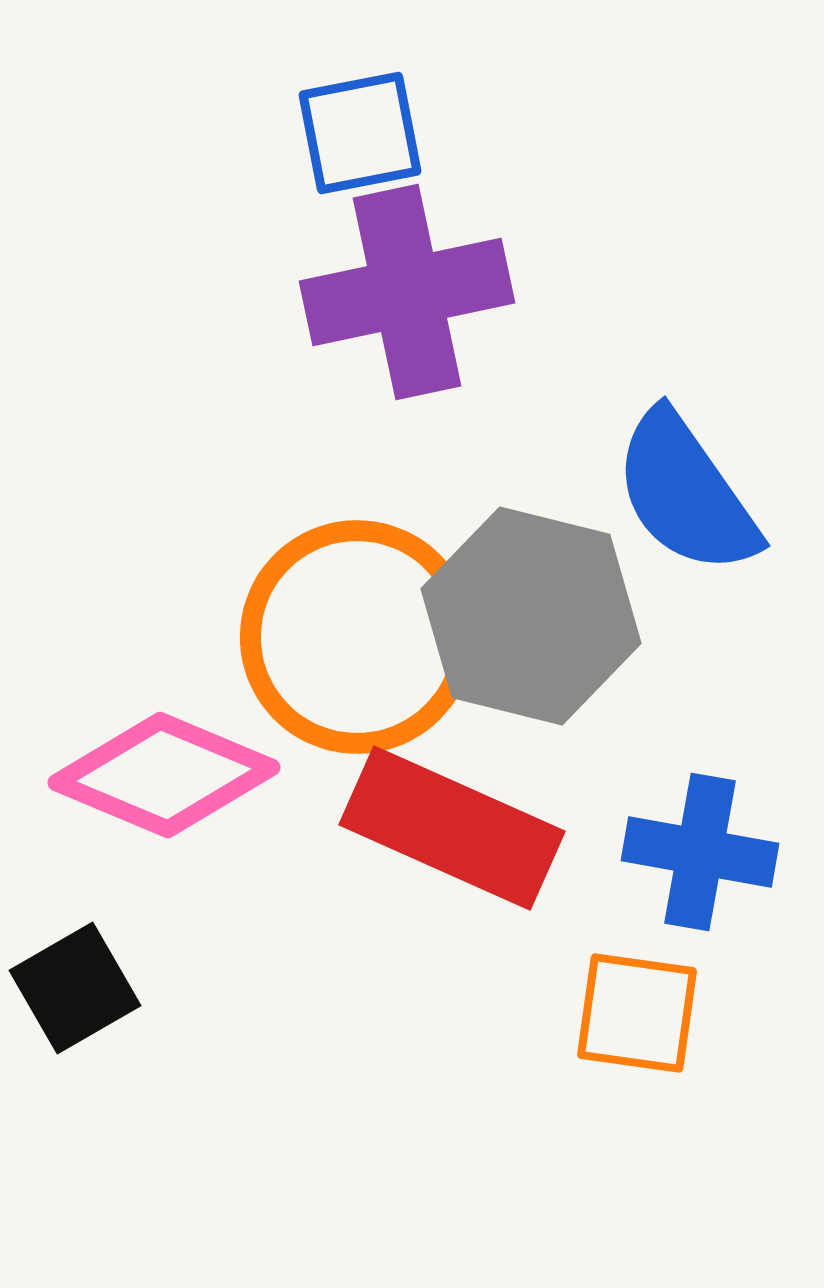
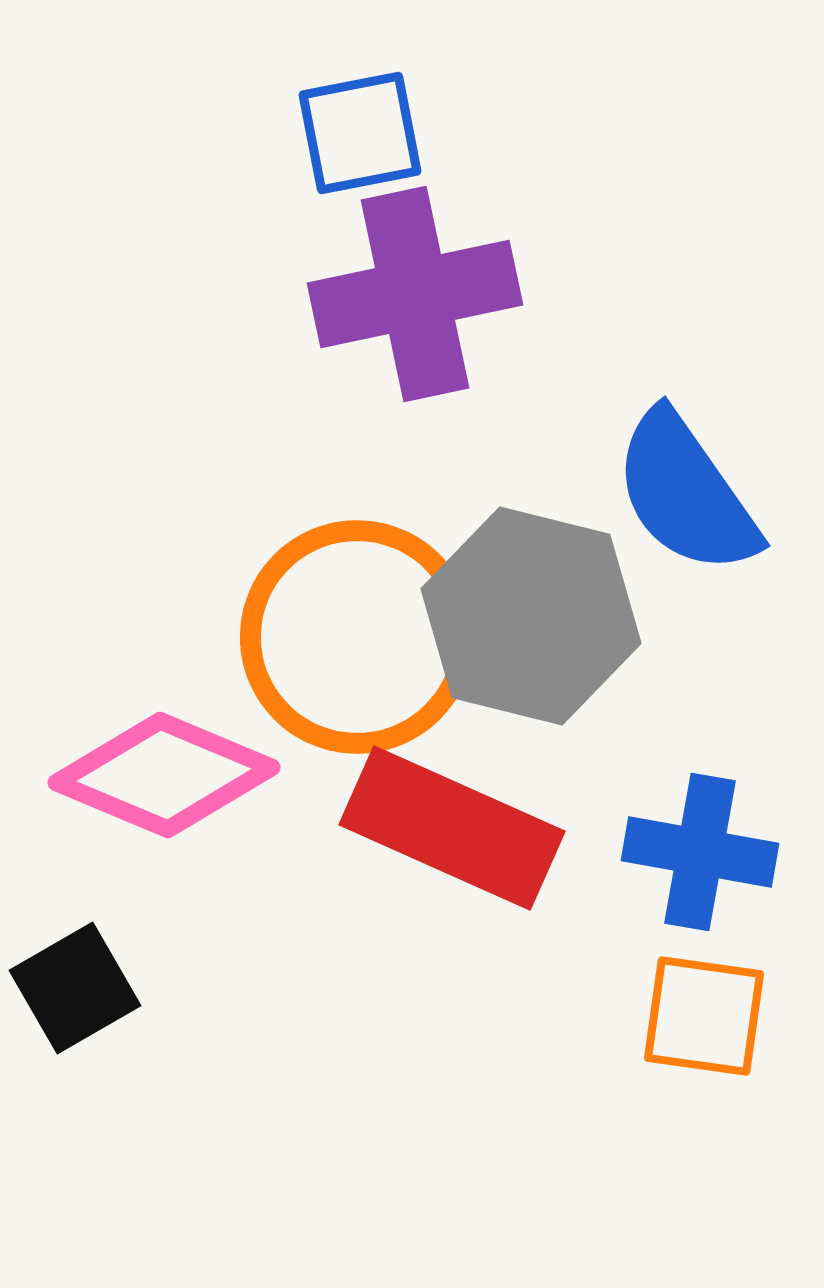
purple cross: moved 8 px right, 2 px down
orange square: moved 67 px right, 3 px down
